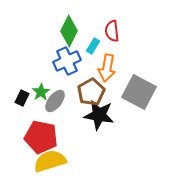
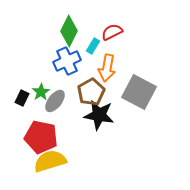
red semicircle: moved 1 px down; rotated 70 degrees clockwise
